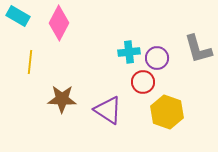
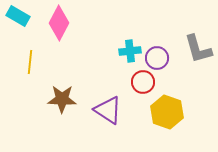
cyan cross: moved 1 px right, 1 px up
